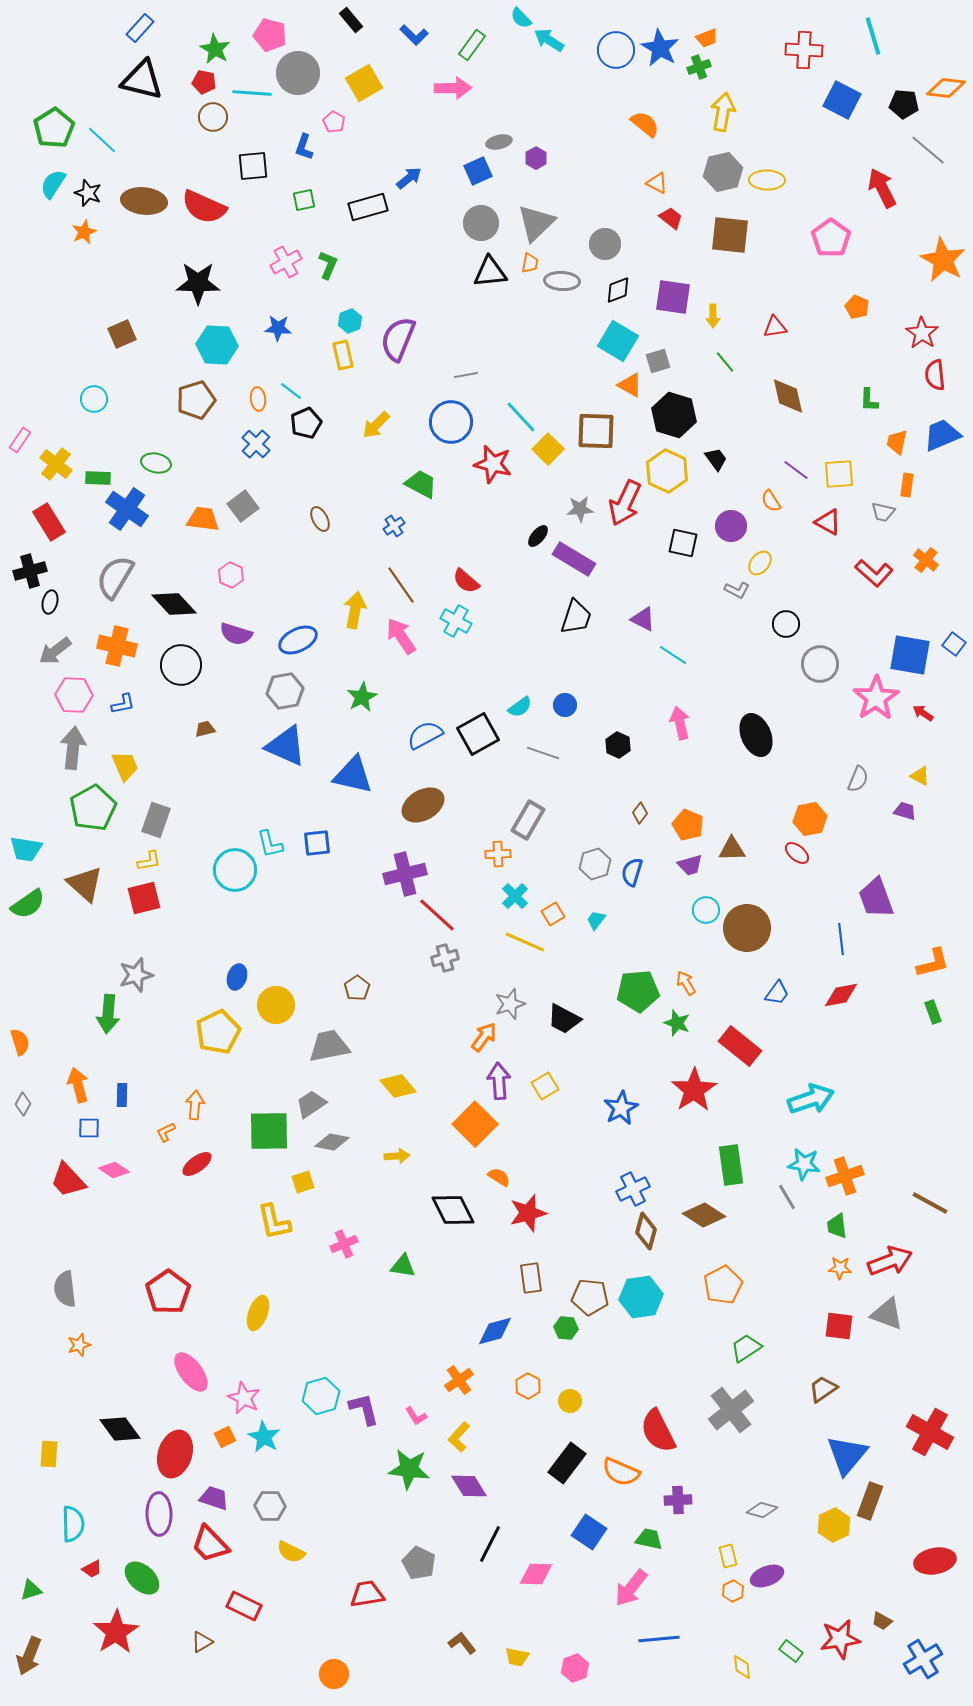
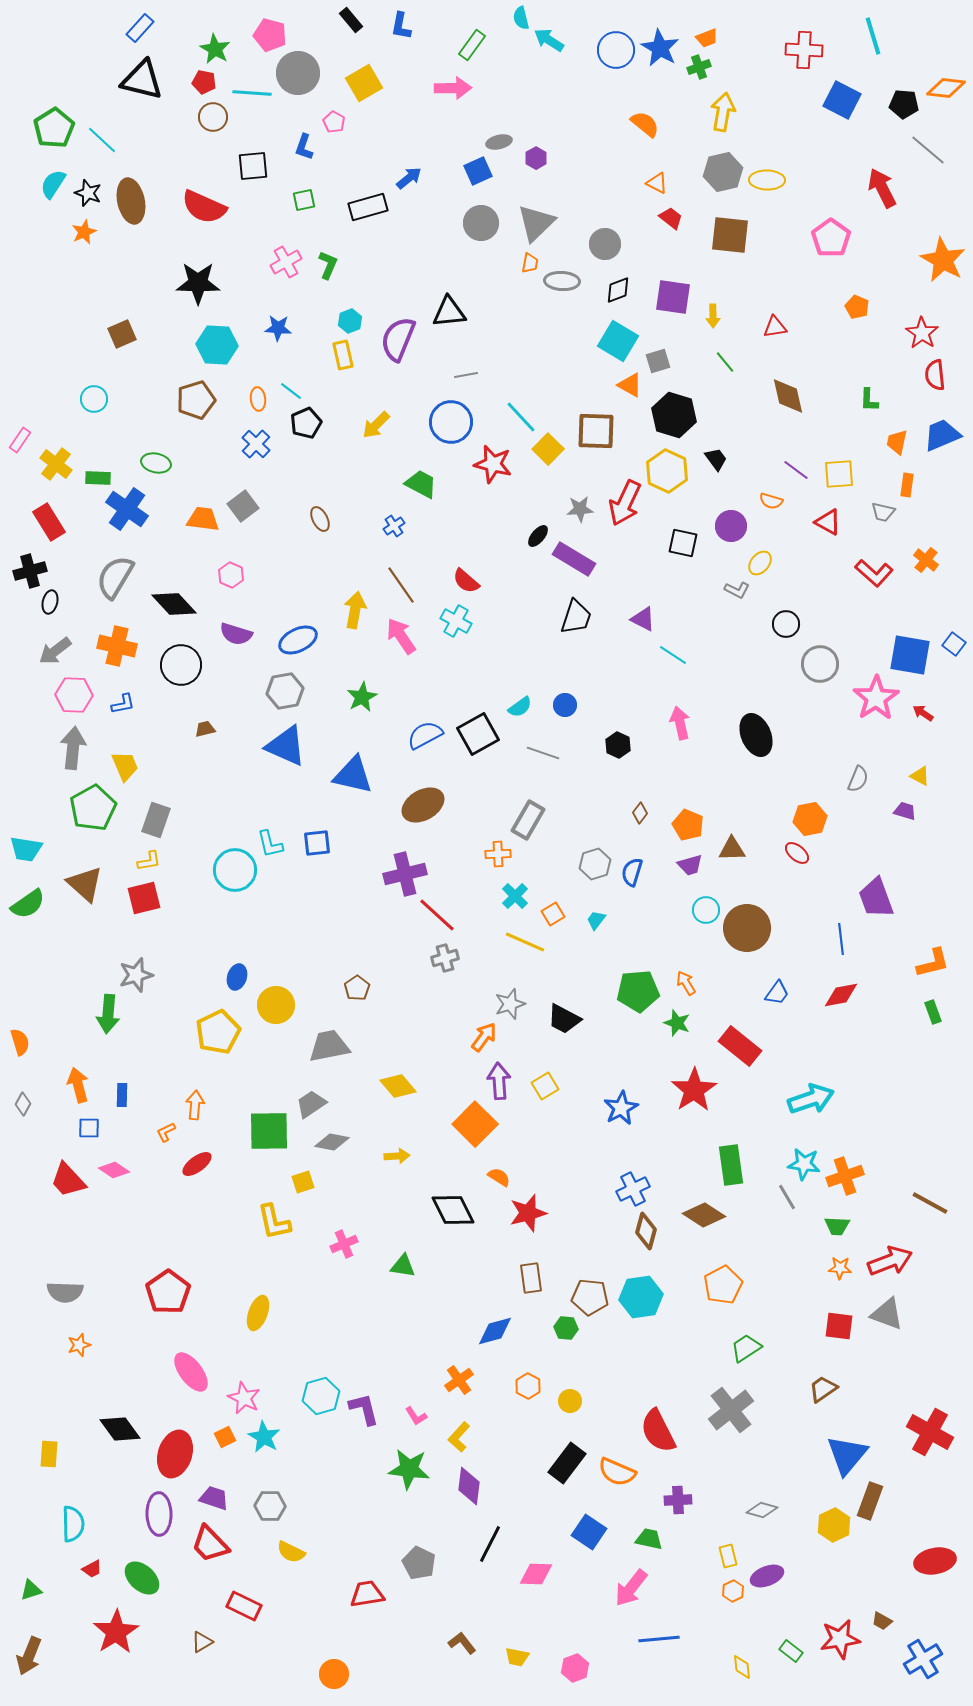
cyan semicircle at (521, 18): rotated 30 degrees clockwise
blue L-shape at (414, 35): moved 13 px left, 9 px up; rotated 56 degrees clockwise
brown ellipse at (144, 201): moved 13 px left; rotated 72 degrees clockwise
black triangle at (490, 272): moved 41 px left, 40 px down
orange semicircle at (771, 501): rotated 40 degrees counterclockwise
green trapezoid at (837, 1226): rotated 80 degrees counterclockwise
gray semicircle at (65, 1289): moved 3 px down; rotated 81 degrees counterclockwise
orange semicircle at (621, 1472): moved 4 px left
purple diamond at (469, 1486): rotated 39 degrees clockwise
